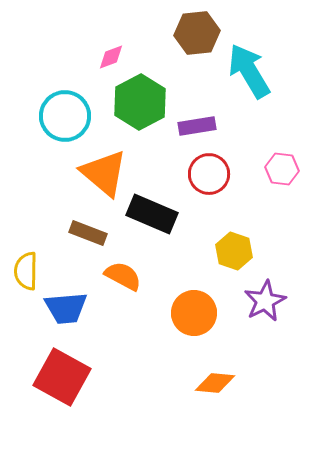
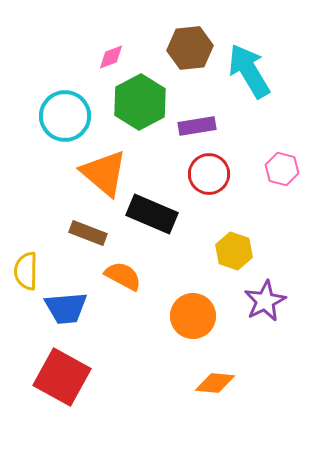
brown hexagon: moved 7 px left, 15 px down
pink hexagon: rotated 8 degrees clockwise
orange circle: moved 1 px left, 3 px down
